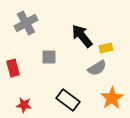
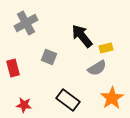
gray square: rotated 21 degrees clockwise
